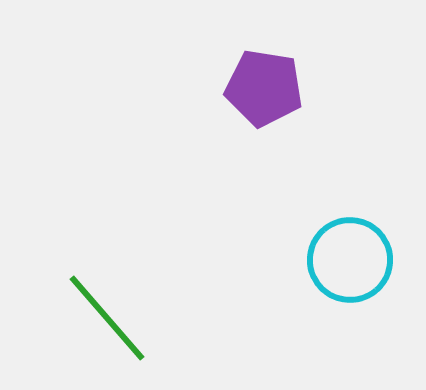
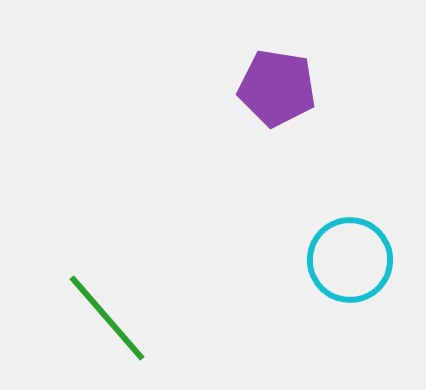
purple pentagon: moved 13 px right
